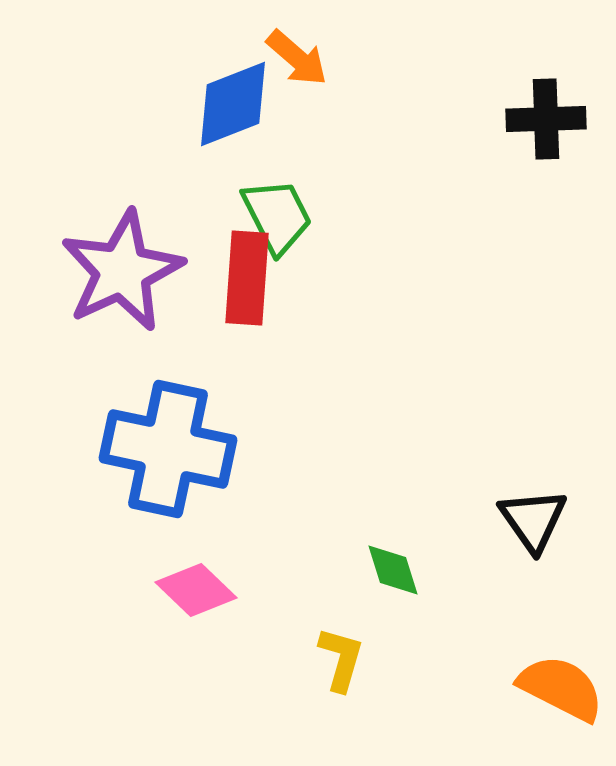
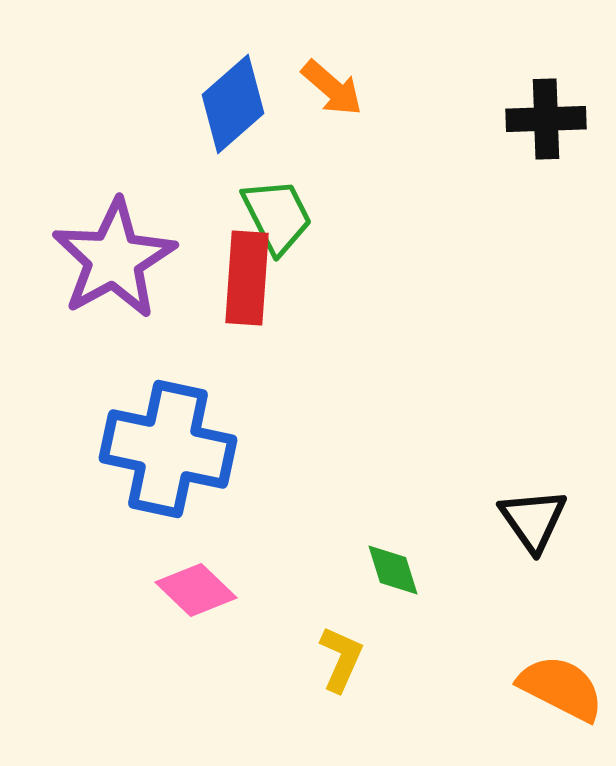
orange arrow: moved 35 px right, 30 px down
blue diamond: rotated 20 degrees counterclockwise
purple star: moved 8 px left, 12 px up; rotated 4 degrees counterclockwise
yellow L-shape: rotated 8 degrees clockwise
